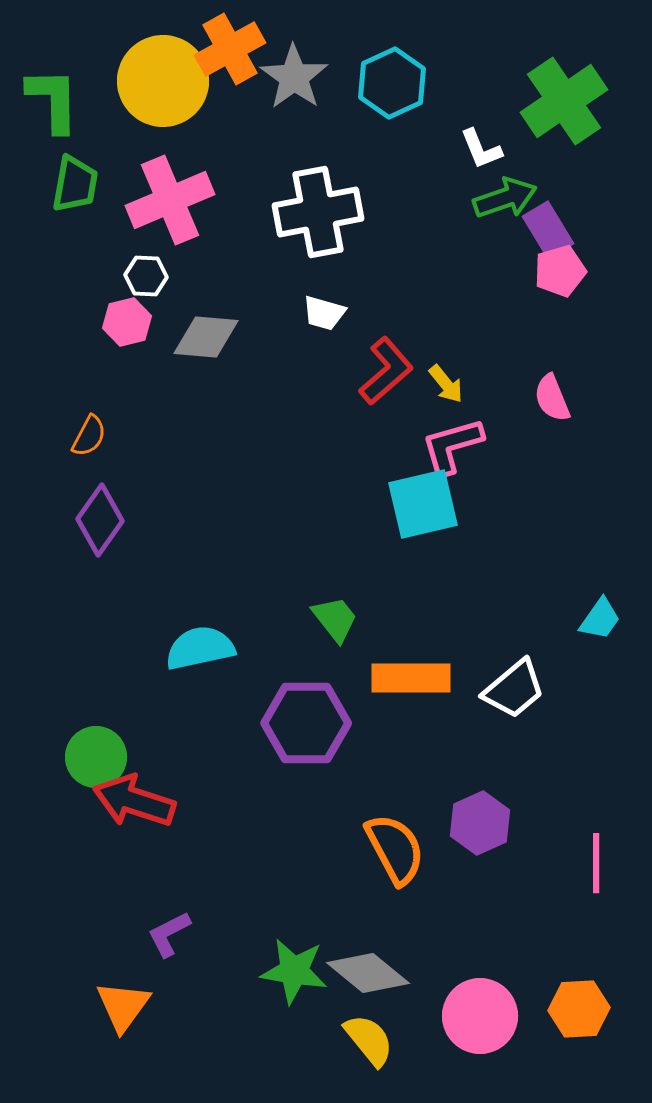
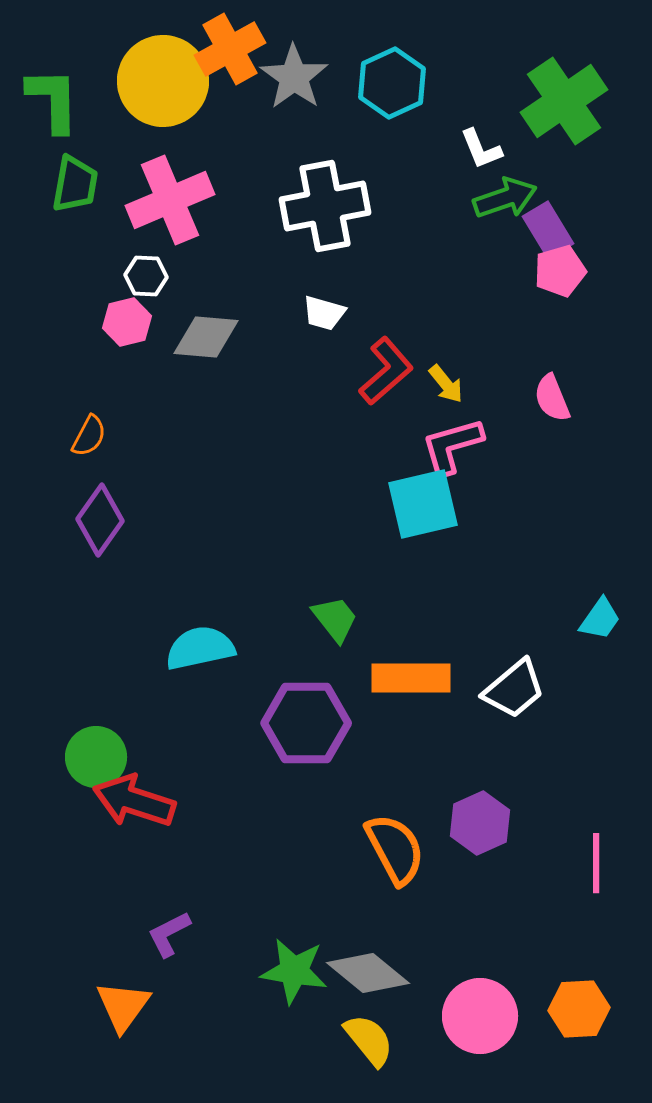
white cross at (318, 212): moved 7 px right, 6 px up
